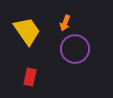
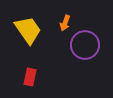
yellow trapezoid: moved 1 px right, 1 px up
purple circle: moved 10 px right, 4 px up
